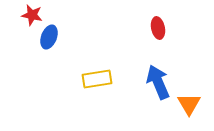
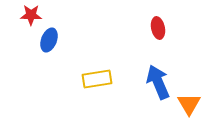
red star: moved 1 px left; rotated 10 degrees counterclockwise
blue ellipse: moved 3 px down
